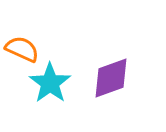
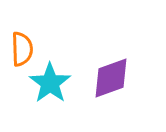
orange semicircle: rotated 64 degrees clockwise
